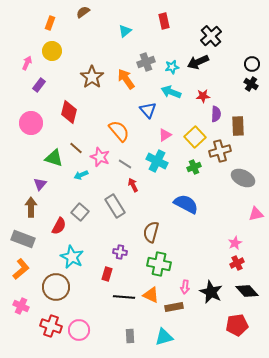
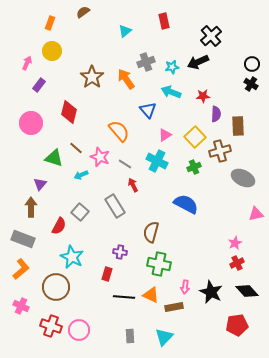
cyan triangle at (164, 337): rotated 30 degrees counterclockwise
